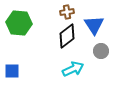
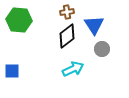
green hexagon: moved 3 px up
gray circle: moved 1 px right, 2 px up
